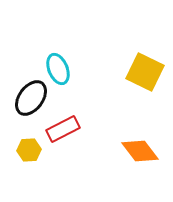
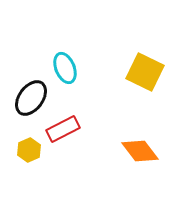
cyan ellipse: moved 7 px right, 1 px up
yellow hexagon: rotated 20 degrees counterclockwise
